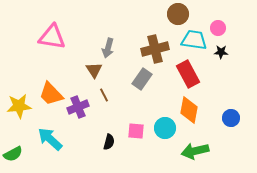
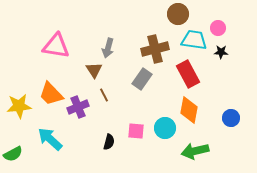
pink triangle: moved 4 px right, 9 px down
